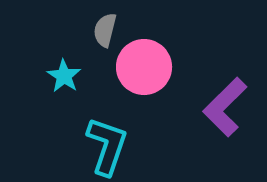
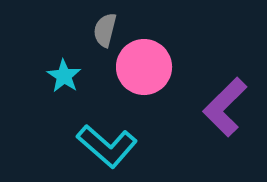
cyan L-shape: rotated 112 degrees clockwise
